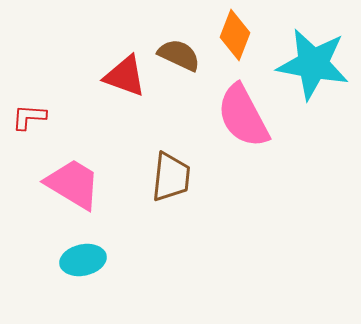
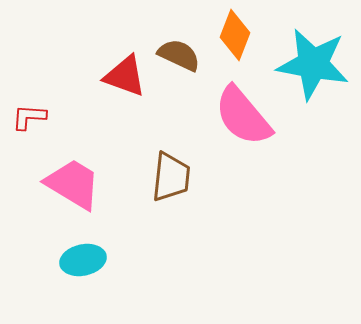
pink semicircle: rotated 12 degrees counterclockwise
